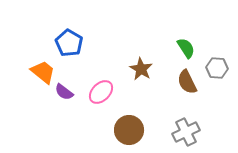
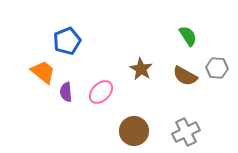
blue pentagon: moved 2 px left, 2 px up; rotated 20 degrees clockwise
green semicircle: moved 2 px right, 12 px up
brown semicircle: moved 2 px left, 6 px up; rotated 35 degrees counterclockwise
purple semicircle: moved 2 px right; rotated 48 degrees clockwise
brown circle: moved 5 px right, 1 px down
